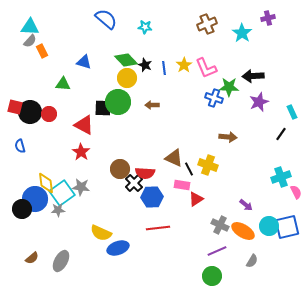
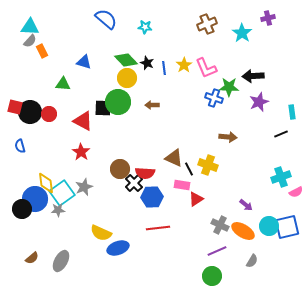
black star at (145, 65): moved 2 px right, 2 px up
cyan rectangle at (292, 112): rotated 16 degrees clockwise
red triangle at (84, 125): moved 1 px left, 4 px up
black line at (281, 134): rotated 32 degrees clockwise
gray star at (81, 187): moved 3 px right; rotated 30 degrees counterclockwise
pink semicircle at (296, 192): rotated 88 degrees clockwise
